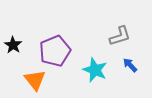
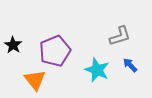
cyan star: moved 2 px right
